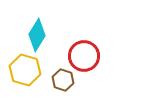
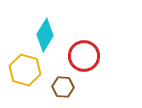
cyan diamond: moved 8 px right
brown hexagon: moved 7 px down; rotated 15 degrees counterclockwise
